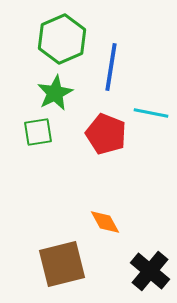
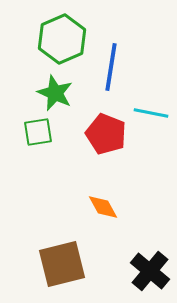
green star: rotated 21 degrees counterclockwise
orange diamond: moved 2 px left, 15 px up
